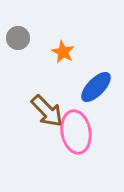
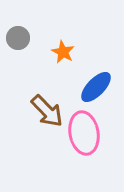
pink ellipse: moved 8 px right, 1 px down
